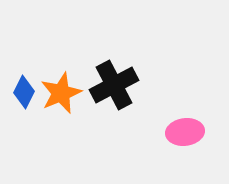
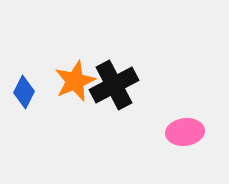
orange star: moved 14 px right, 12 px up
